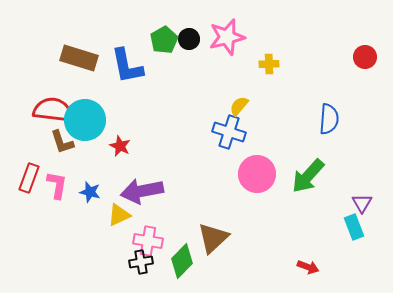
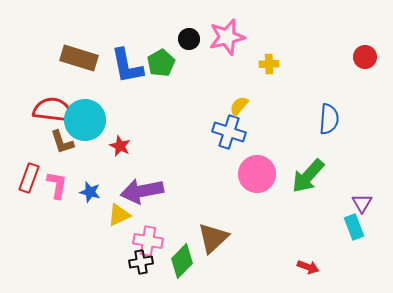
green pentagon: moved 3 px left, 23 px down
